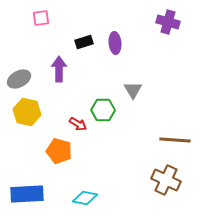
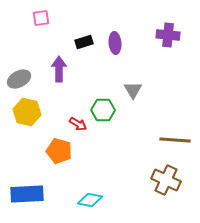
purple cross: moved 13 px down; rotated 10 degrees counterclockwise
cyan diamond: moved 5 px right, 2 px down
